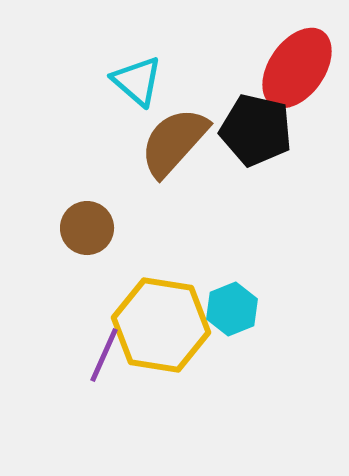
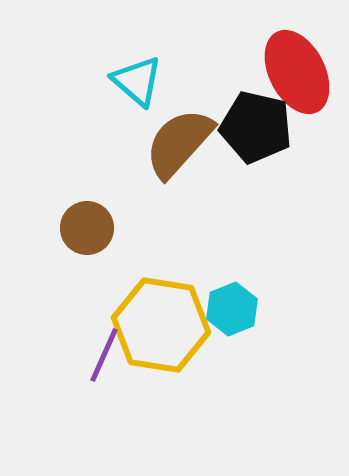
red ellipse: moved 4 px down; rotated 62 degrees counterclockwise
black pentagon: moved 3 px up
brown semicircle: moved 5 px right, 1 px down
